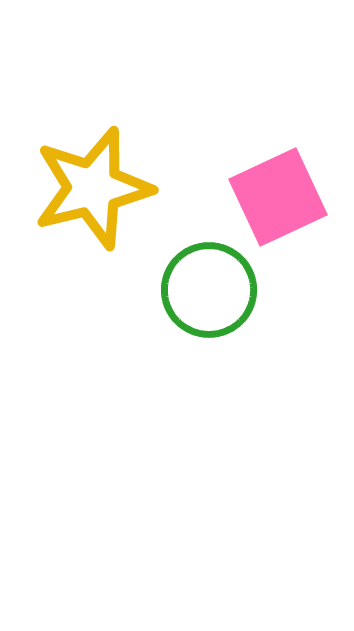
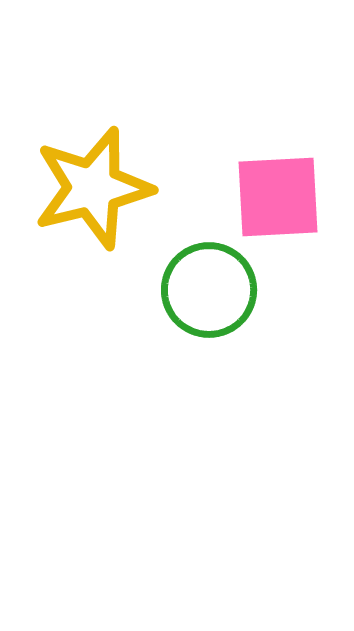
pink square: rotated 22 degrees clockwise
